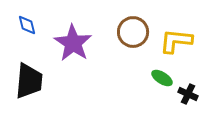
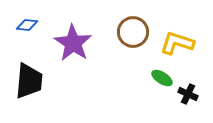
blue diamond: rotated 70 degrees counterclockwise
yellow L-shape: moved 1 px right, 2 px down; rotated 12 degrees clockwise
